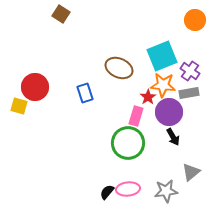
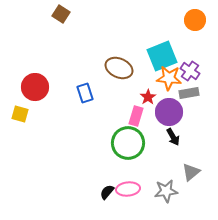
orange star: moved 6 px right, 7 px up
yellow square: moved 1 px right, 8 px down
